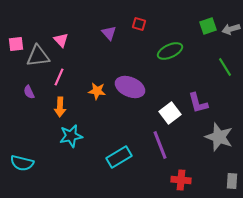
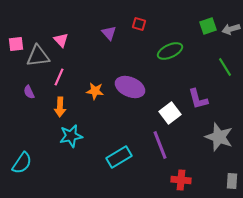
orange star: moved 2 px left
purple L-shape: moved 4 px up
cyan semicircle: rotated 70 degrees counterclockwise
